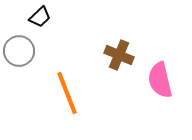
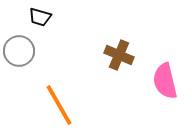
black trapezoid: rotated 60 degrees clockwise
pink semicircle: moved 5 px right, 1 px down
orange line: moved 8 px left, 12 px down; rotated 9 degrees counterclockwise
